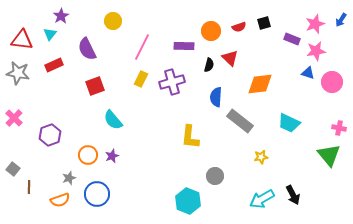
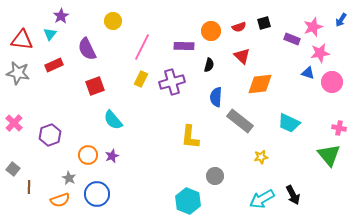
pink star at (315, 24): moved 2 px left, 3 px down
pink star at (316, 51): moved 4 px right, 2 px down
red triangle at (230, 58): moved 12 px right, 2 px up
pink cross at (14, 118): moved 5 px down
gray star at (69, 178): rotated 24 degrees counterclockwise
